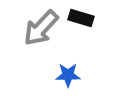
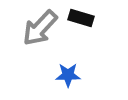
gray arrow: moved 1 px left
